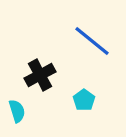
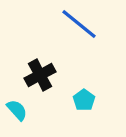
blue line: moved 13 px left, 17 px up
cyan semicircle: moved 1 px up; rotated 25 degrees counterclockwise
